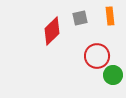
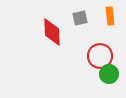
red diamond: moved 1 px down; rotated 48 degrees counterclockwise
red circle: moved 3 px right
green circle: moved 4 px left, 1 px up
